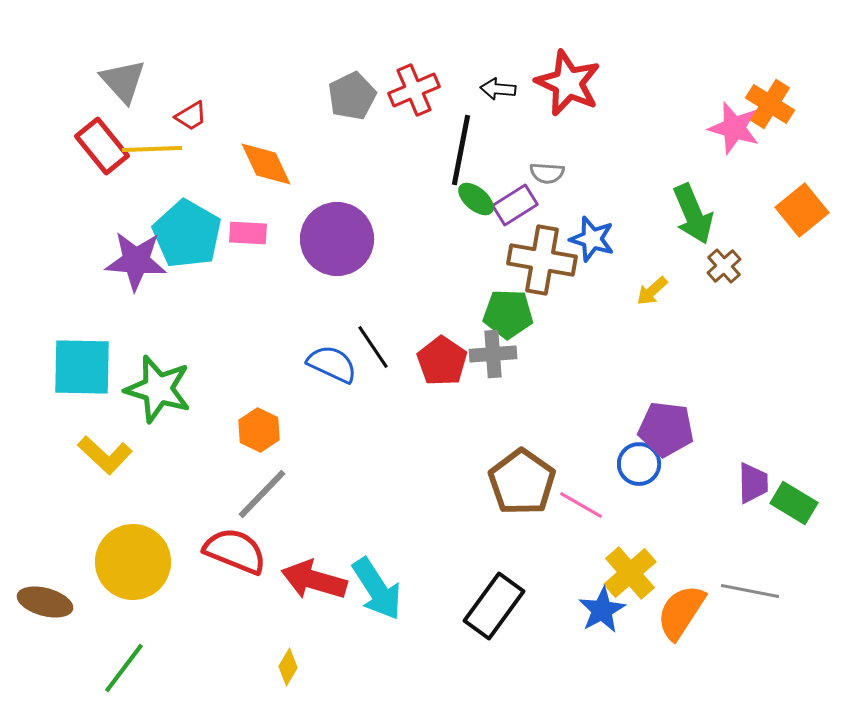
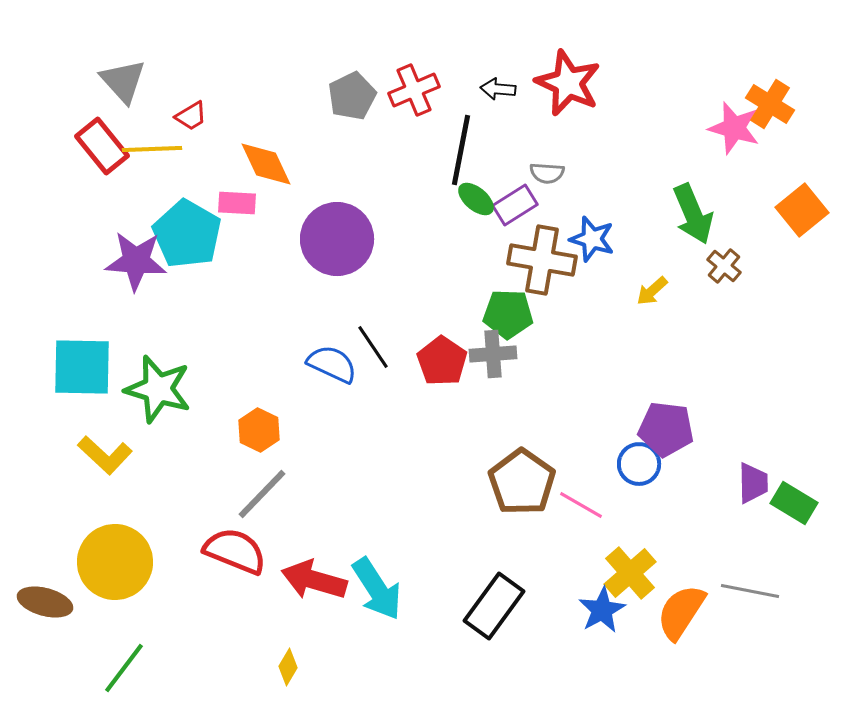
pink rectangle at (248, 233): moved 11 px left, 30 px up
brown cross at (724, 266): rotated 8 degrees counterclockwise
yellow circle at (133, 562): moved 18 px left
